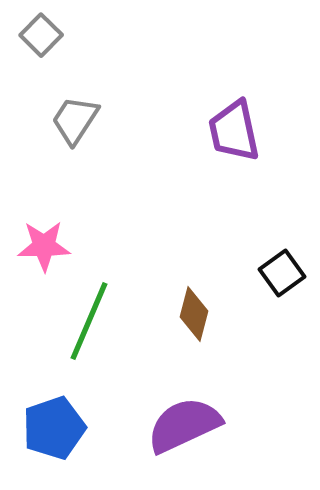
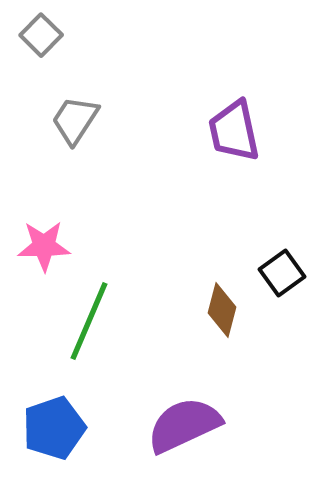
brown diamond: moved 28 px right, 4 px up
